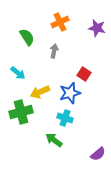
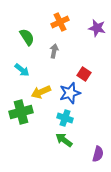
cyan arrow: moved 4 px right, 3 px up
yellow arrow: moved 1 px right
green arrow: moved 10 px right
purple semicircle: rotated 35 degrees counterclockwise
